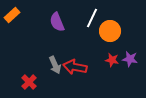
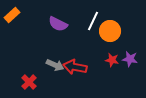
white line: moved 1 px right, 3 px down
purple semicircle: moved 1 px right, 2 px down; rotated 42 degrees counterclockwise
gray arrow: rotated 42 degrees counterclockwise
